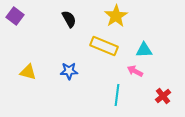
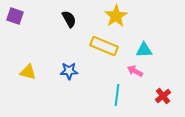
purple square: rotated 18 degrees counterclockwise
